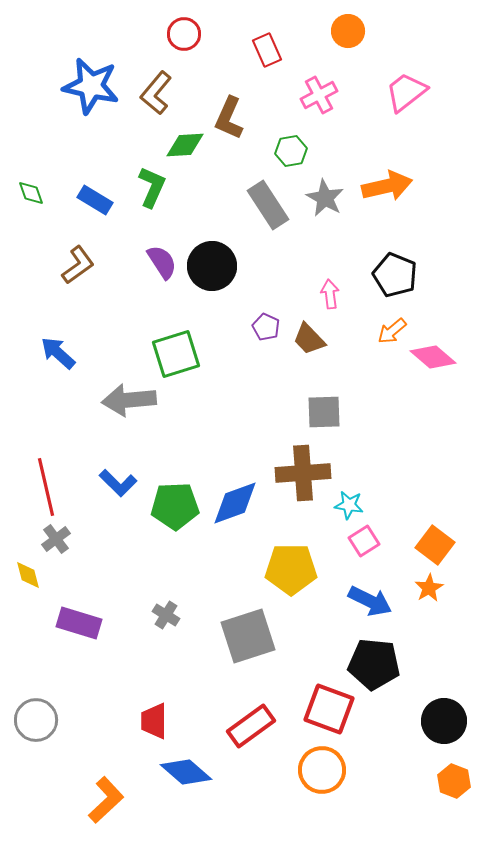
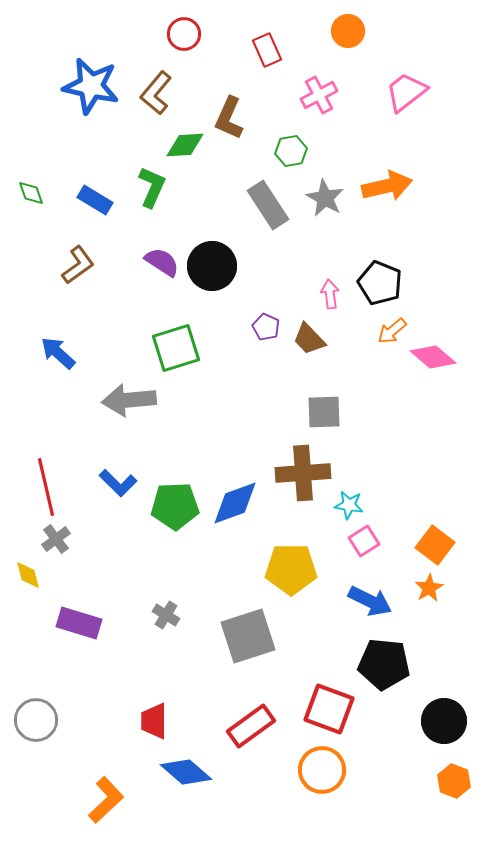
purple semicircle at (162, 262): rotated 24 degrees counterclockwise
black pentagon at (395, 275): moved 15 px left, 8 px down
green square at (176, 354): moved 6 px up
black pentagon at (374, 664): moved 10 px right
